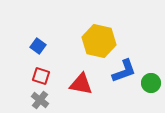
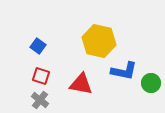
blue L-shape: rotated 32 degrees clockwise
